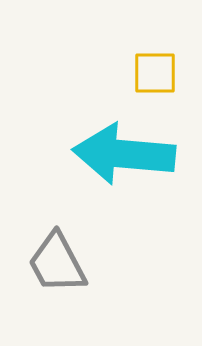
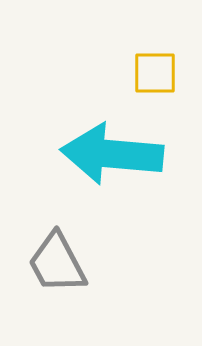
cyan arrow: moved 12 px left
